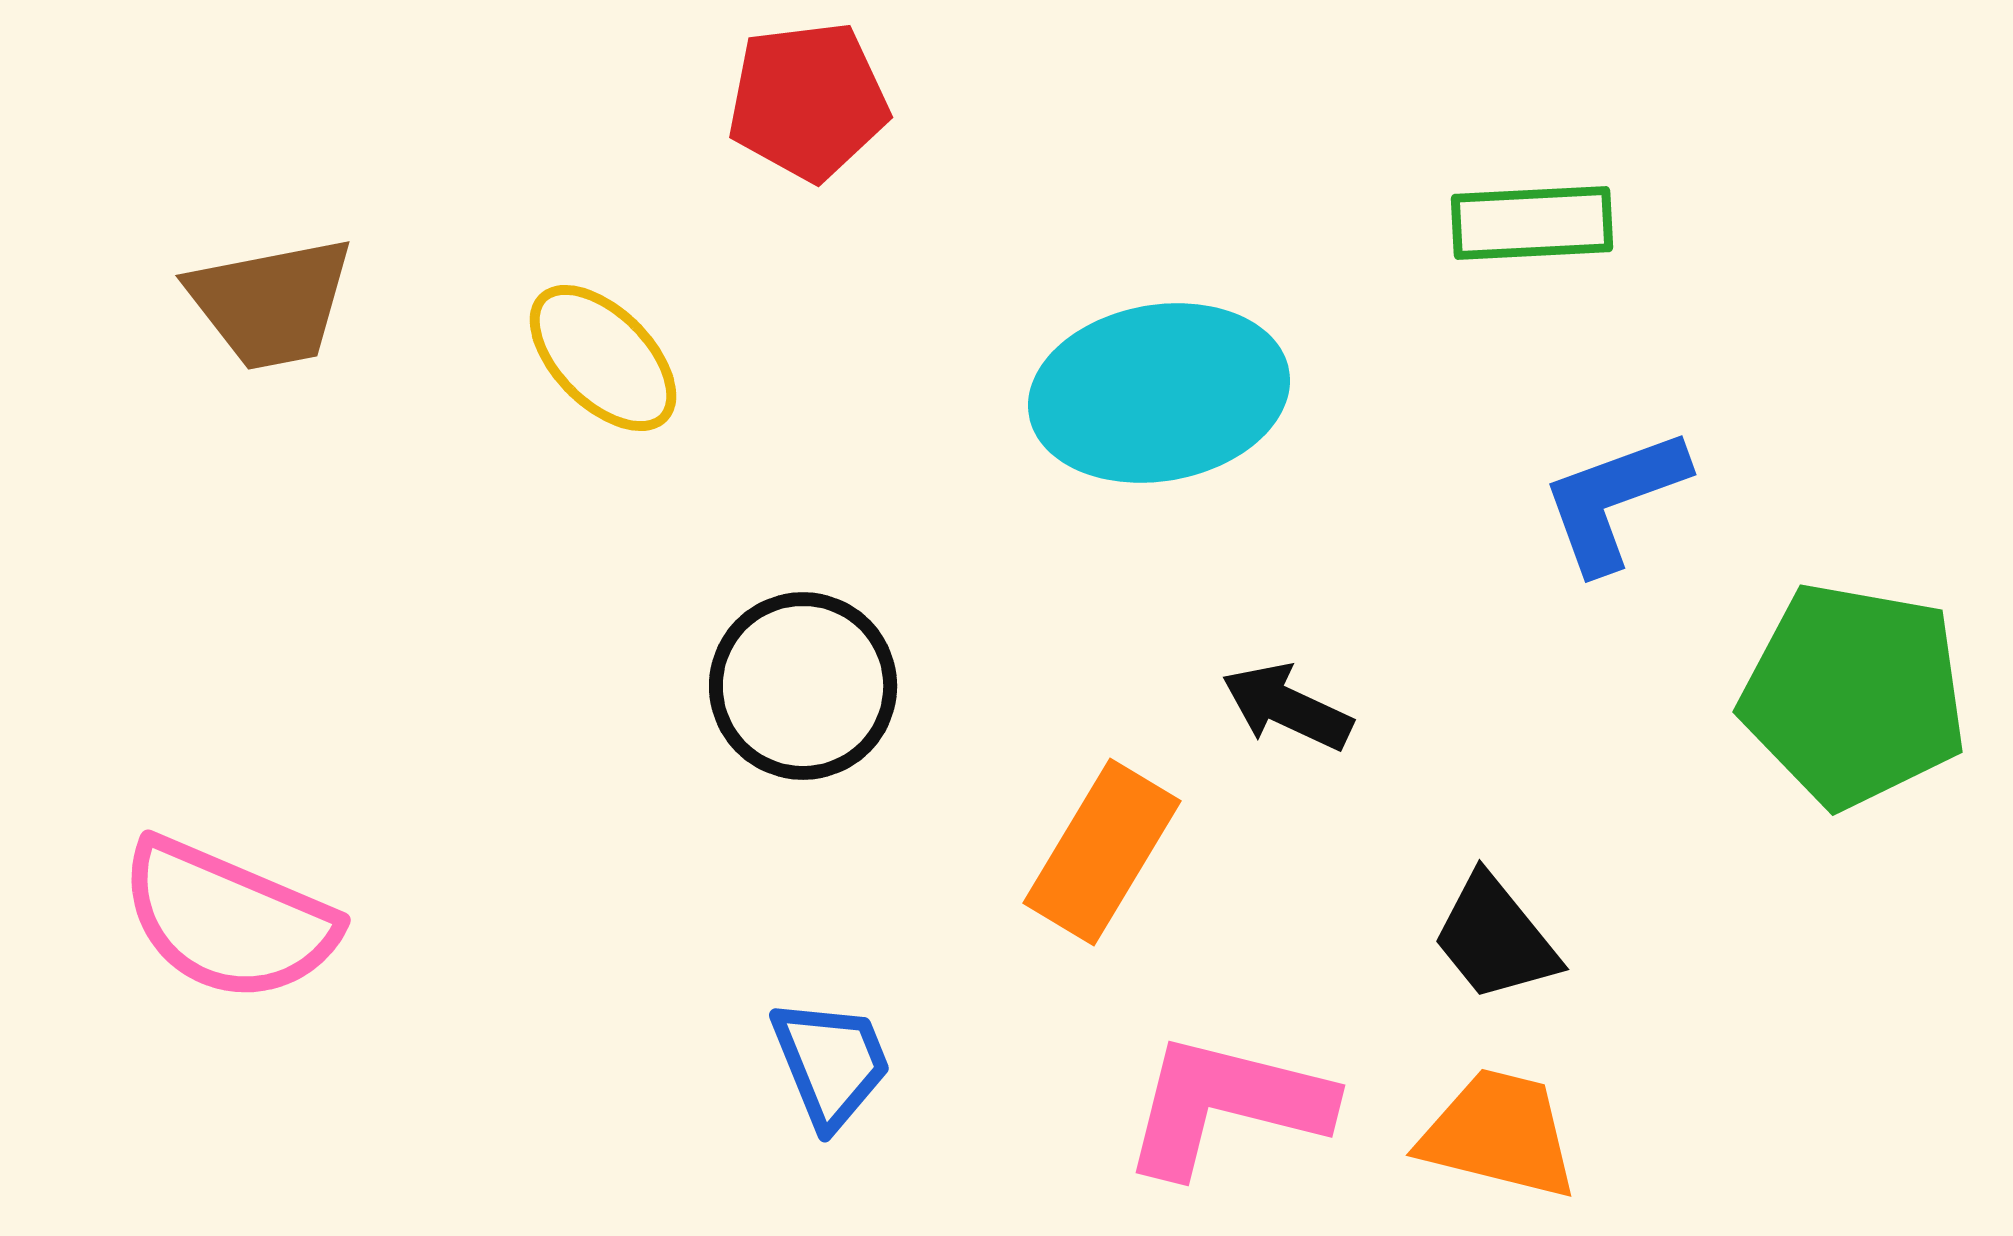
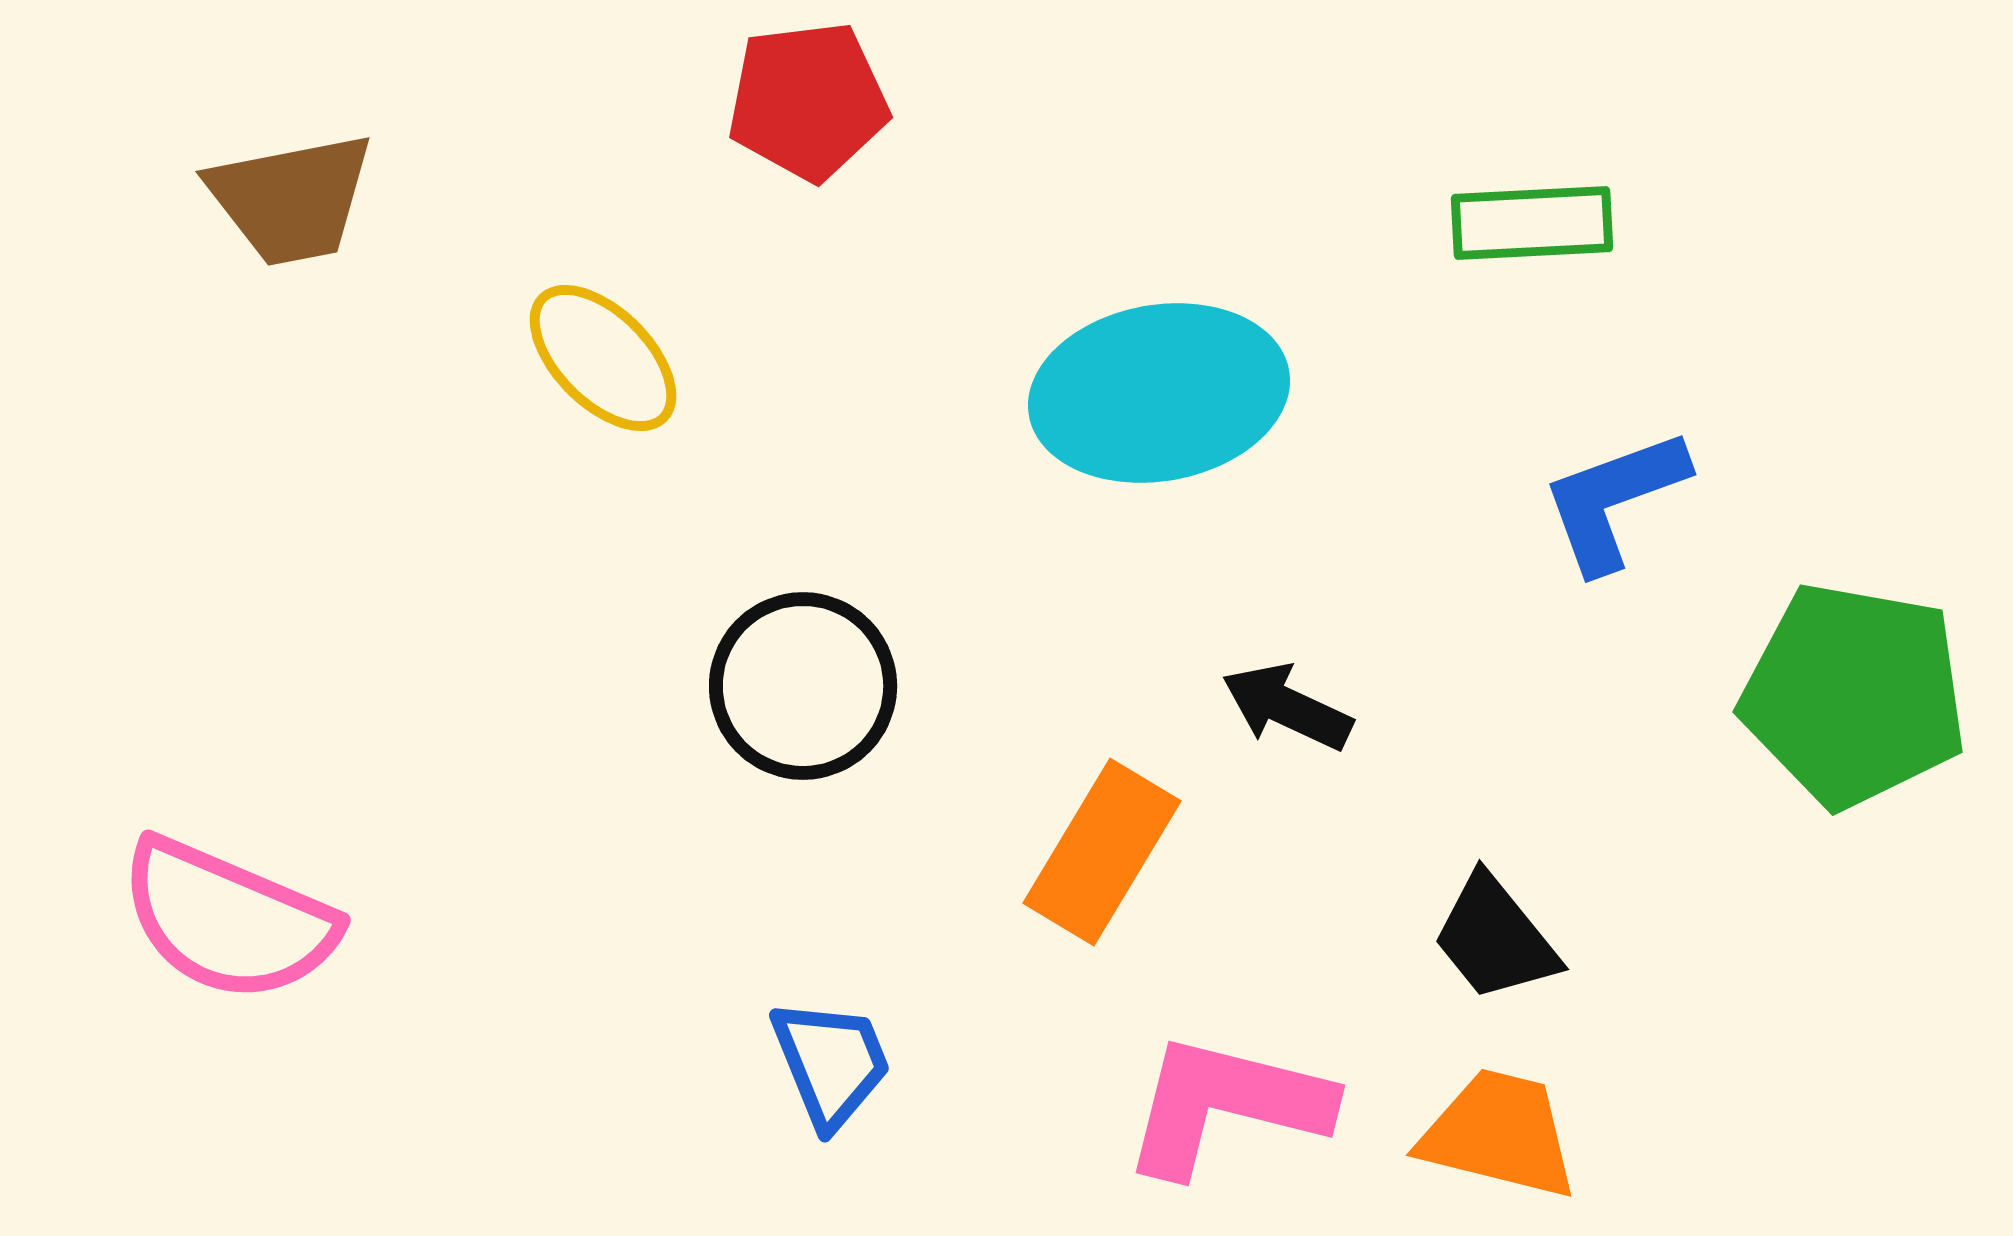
brown trapezoid: moved 20 px right, 104 px up
